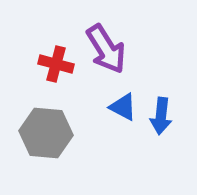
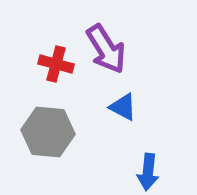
blue arrow: moved 13 px left, 56 px down
gray hexagon: moved 2 px right, 1 px up
